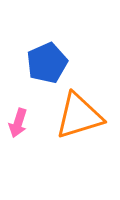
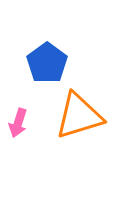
blue pentagon: rotated 12 degrees counterclockwise
